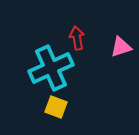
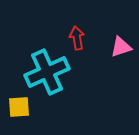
cyan cross: moved 4 px left, 4 px down
yellow square: moved 37 px left; rotated 25 degrees counterclockwise
